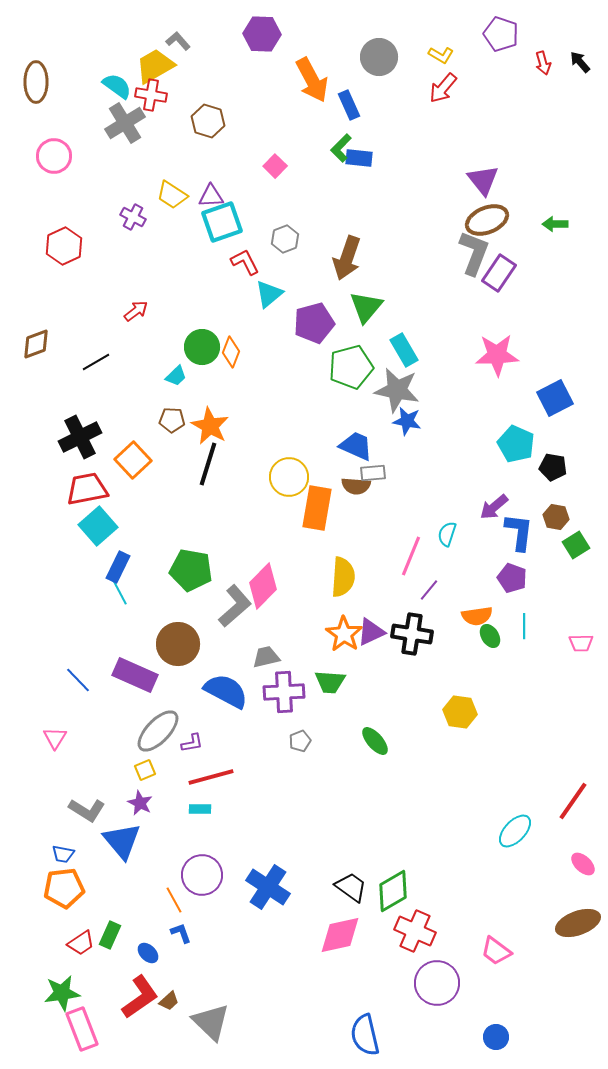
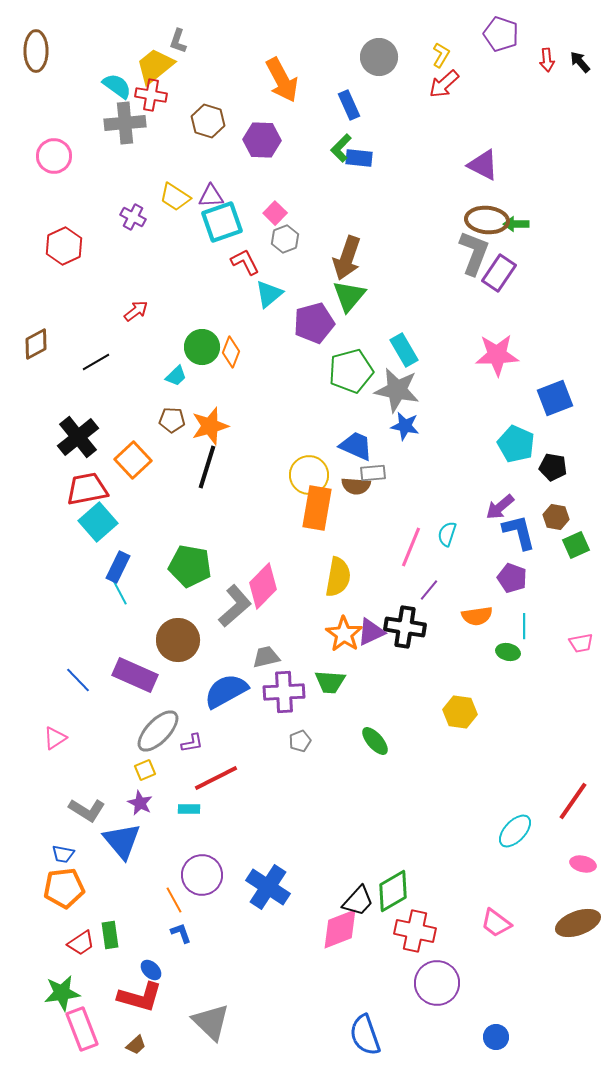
purple hexagon at (262, 34): moved 106 px down
gray L-shape at (178, 41): rotated 120 degrees counterclockwise
yellow L-shape at (441, 55): rotated 90 degrees counterclockwise
red arrow at (543, 63): moved 4 px right, 3 px up; rotated 10 degrees clockwise
yellow trapezoid at (155, 66): rotated 9 degrees counterclockwise
orange arrow at (312, 80): moved 30 px left
brown ellipse at (36, 82): moved 31 px up
red arrow at (443, 88): moved 1 px right, 4 px up; rotated 8 degrees clockwise
gray cross at (125, 123): rotated 27 degrees clockwise
pink square at (275, 166): moved 47 px down
purple triangle at (483, 180): moved 15 px up; rotated 24 degrees counterclockwise
yellow trapezoid at (172, 195): moved 3 px right, 2 px down
brown ellipse at (487, 220): rotated 27 degrees clockwise
green arrow at (555, 224): moved 39 px left
green triangle at (366, 307): moved 17 px left, 11 px up
brown diamond at (36, 344): rotated 8 degrees counterclockwise
green pentagon at (351, 367): moved 4 px down
blue square at (555, 398): rotated 6 degrees clockwise
blue star at (407, 421): moved 2 px left, 5 px down
orange star at (210, 426): rotated 27 degrees clockwise
black cross at (80, 437): moved 2 px left; rotated 12 degrees counterclockwise
black line at (208, 464): moved 1 px left, 3 px down
yellow circle at (289, 477): moved 20 px right, 2 px up
purple arrow at (494, 507): moved 6 px right
cyan square at (98, 526): moved 4 px up
blue L-shape at (519, 532): rotated 21 degrees counterclockwise
green square at (576, 545): rotated 8 degrees clockwise
pink line at (411, 556): moved 9 px up
green pentagon at (191, 570): moved 1 px left, 4 px up
yellow semicircle at (343, 577): moved 5 px left; rotated 6 degrees clockwise
black cross at (412, 634): moved 7 px left, 7 px up
green ellipse at (490, 636): moved 18 px right, 16 px down; rotated 45 degrees counterclockwise
pink trapezoid at (581, 643): rotated 10 degrees counterclockwise
brown circle at (178, 644): moved 4 px up
blue semicircle at (226, 691): rotated 57 degrees counterclockwise
pink triangle at (55, 738): rotated 25 degrees clockwise
red line at (211, 777): moved 5 px right, 1 px down; rotated 12 degrees counterclockwise
cyan rectangle at (200, 809): moved 11 px left
pink ellipse at (583, 864): rotated 30 degrees counterclockwise
black trapezoid at (351, 887): moved 7 px right, 14 px down; rotated 96 degrees clockwise
red cross at (415, 931): rotated 12 degrees counterclockwise
green rectangle at (110, 935): rotated 32 degrees counterclockwise
pink diamond at (340, 935): moved 6 px up; rotated 9 degrees counterclockwise
pink trapezoid at (496, 951): moved 28 px up
blue ellipse at (148, 953): moved 3 px right, 17 px down
red L-shape at (140, 997): rotated 51 degrees clockwise
brown trapezoid at (169, 1001): moved 33 px left, 44 px down
blue semicircle at (365, 1035): rotated 6 degrees counterclockwise
